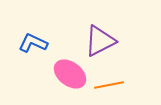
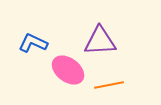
purple triangle: rotated 24 degrees clockwise
pink ellipse: moved 2 px left, 4 px up
